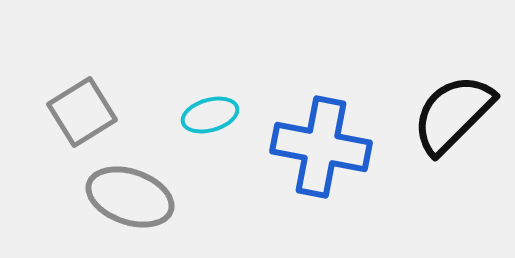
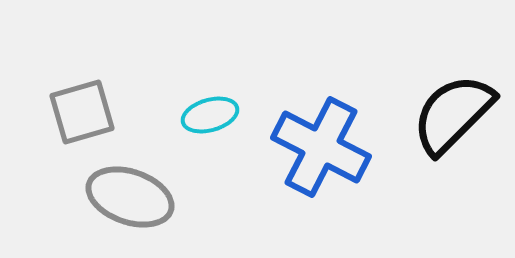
gray square: rotated 16 degrees clockwise
blue cross: rotated 16 degrees clockwise
